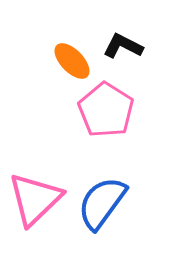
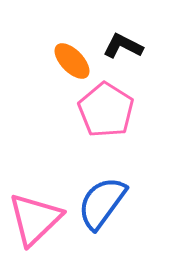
pink triangle: moved 20 px down
